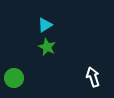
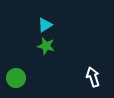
green star: moved 1 px left, 1 px up; rotated 12 degrees counterclockwise
green circle: moved 2 px right
